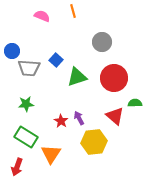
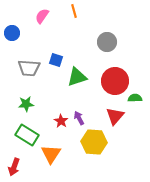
orange line: moved 1 px right
pink semicircle: rotated 77 degrees counterclockwise
gray circle: moved 5 px right
blue circle: moved 18 px up
blue square: rotated 24 degrees counterclockwise
red circle: moved 1 px right, 3 px down
green semicircle: moved 5 px up
red triangle: rotated 30 degrees clockwise
green rectangle: moved 1 px right, 2 px up
yellow hexagon: rotated 10 degrees clockwise
red arrow: moved 3 px left
